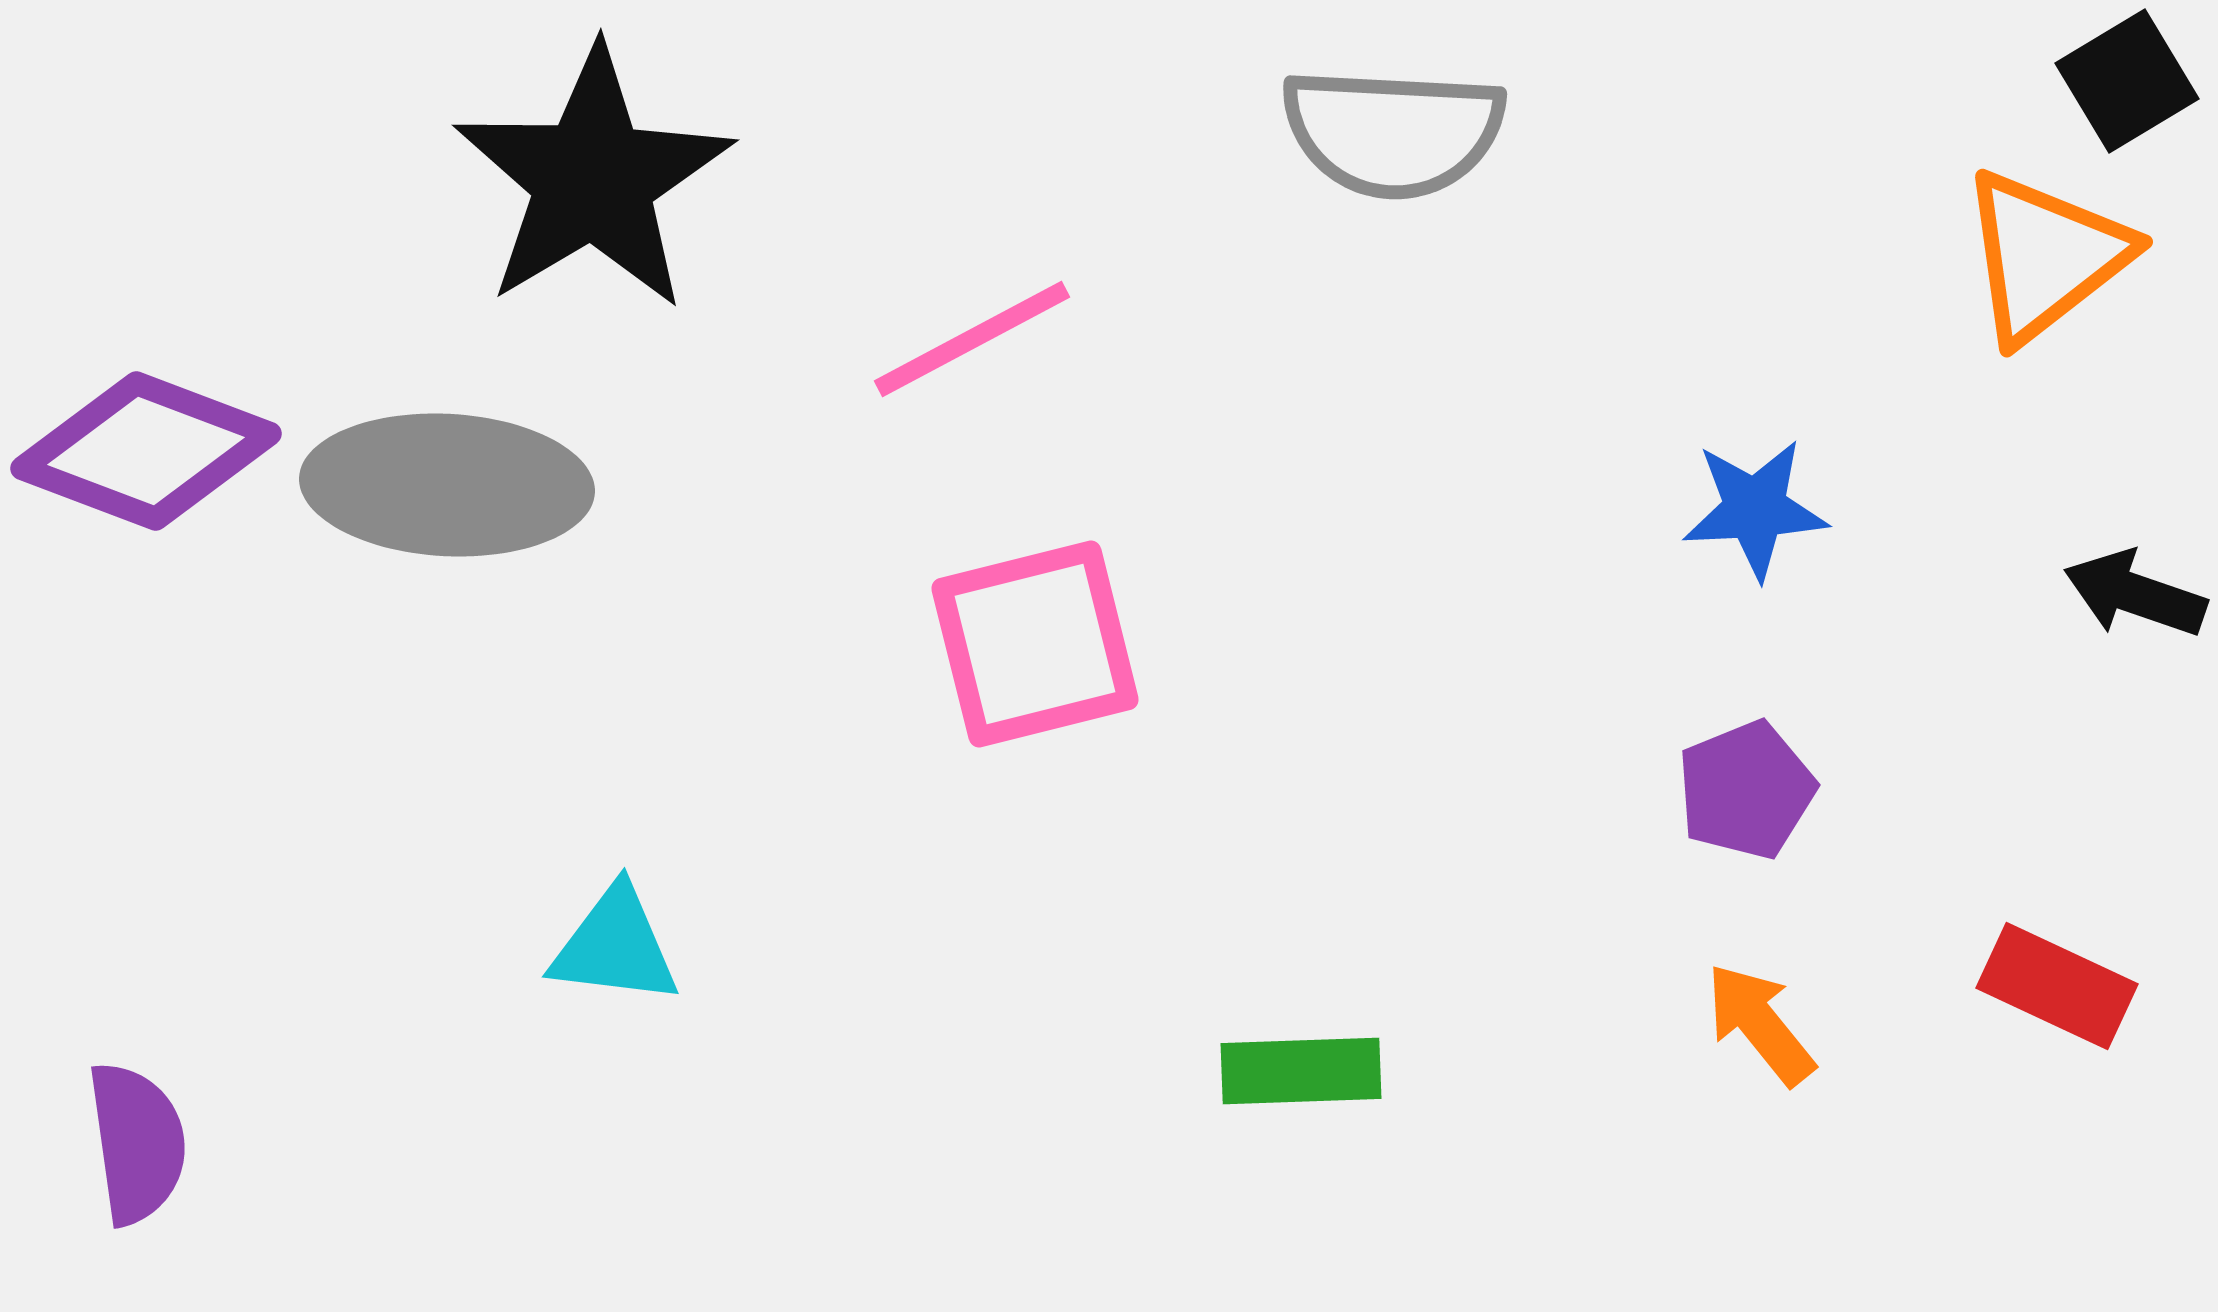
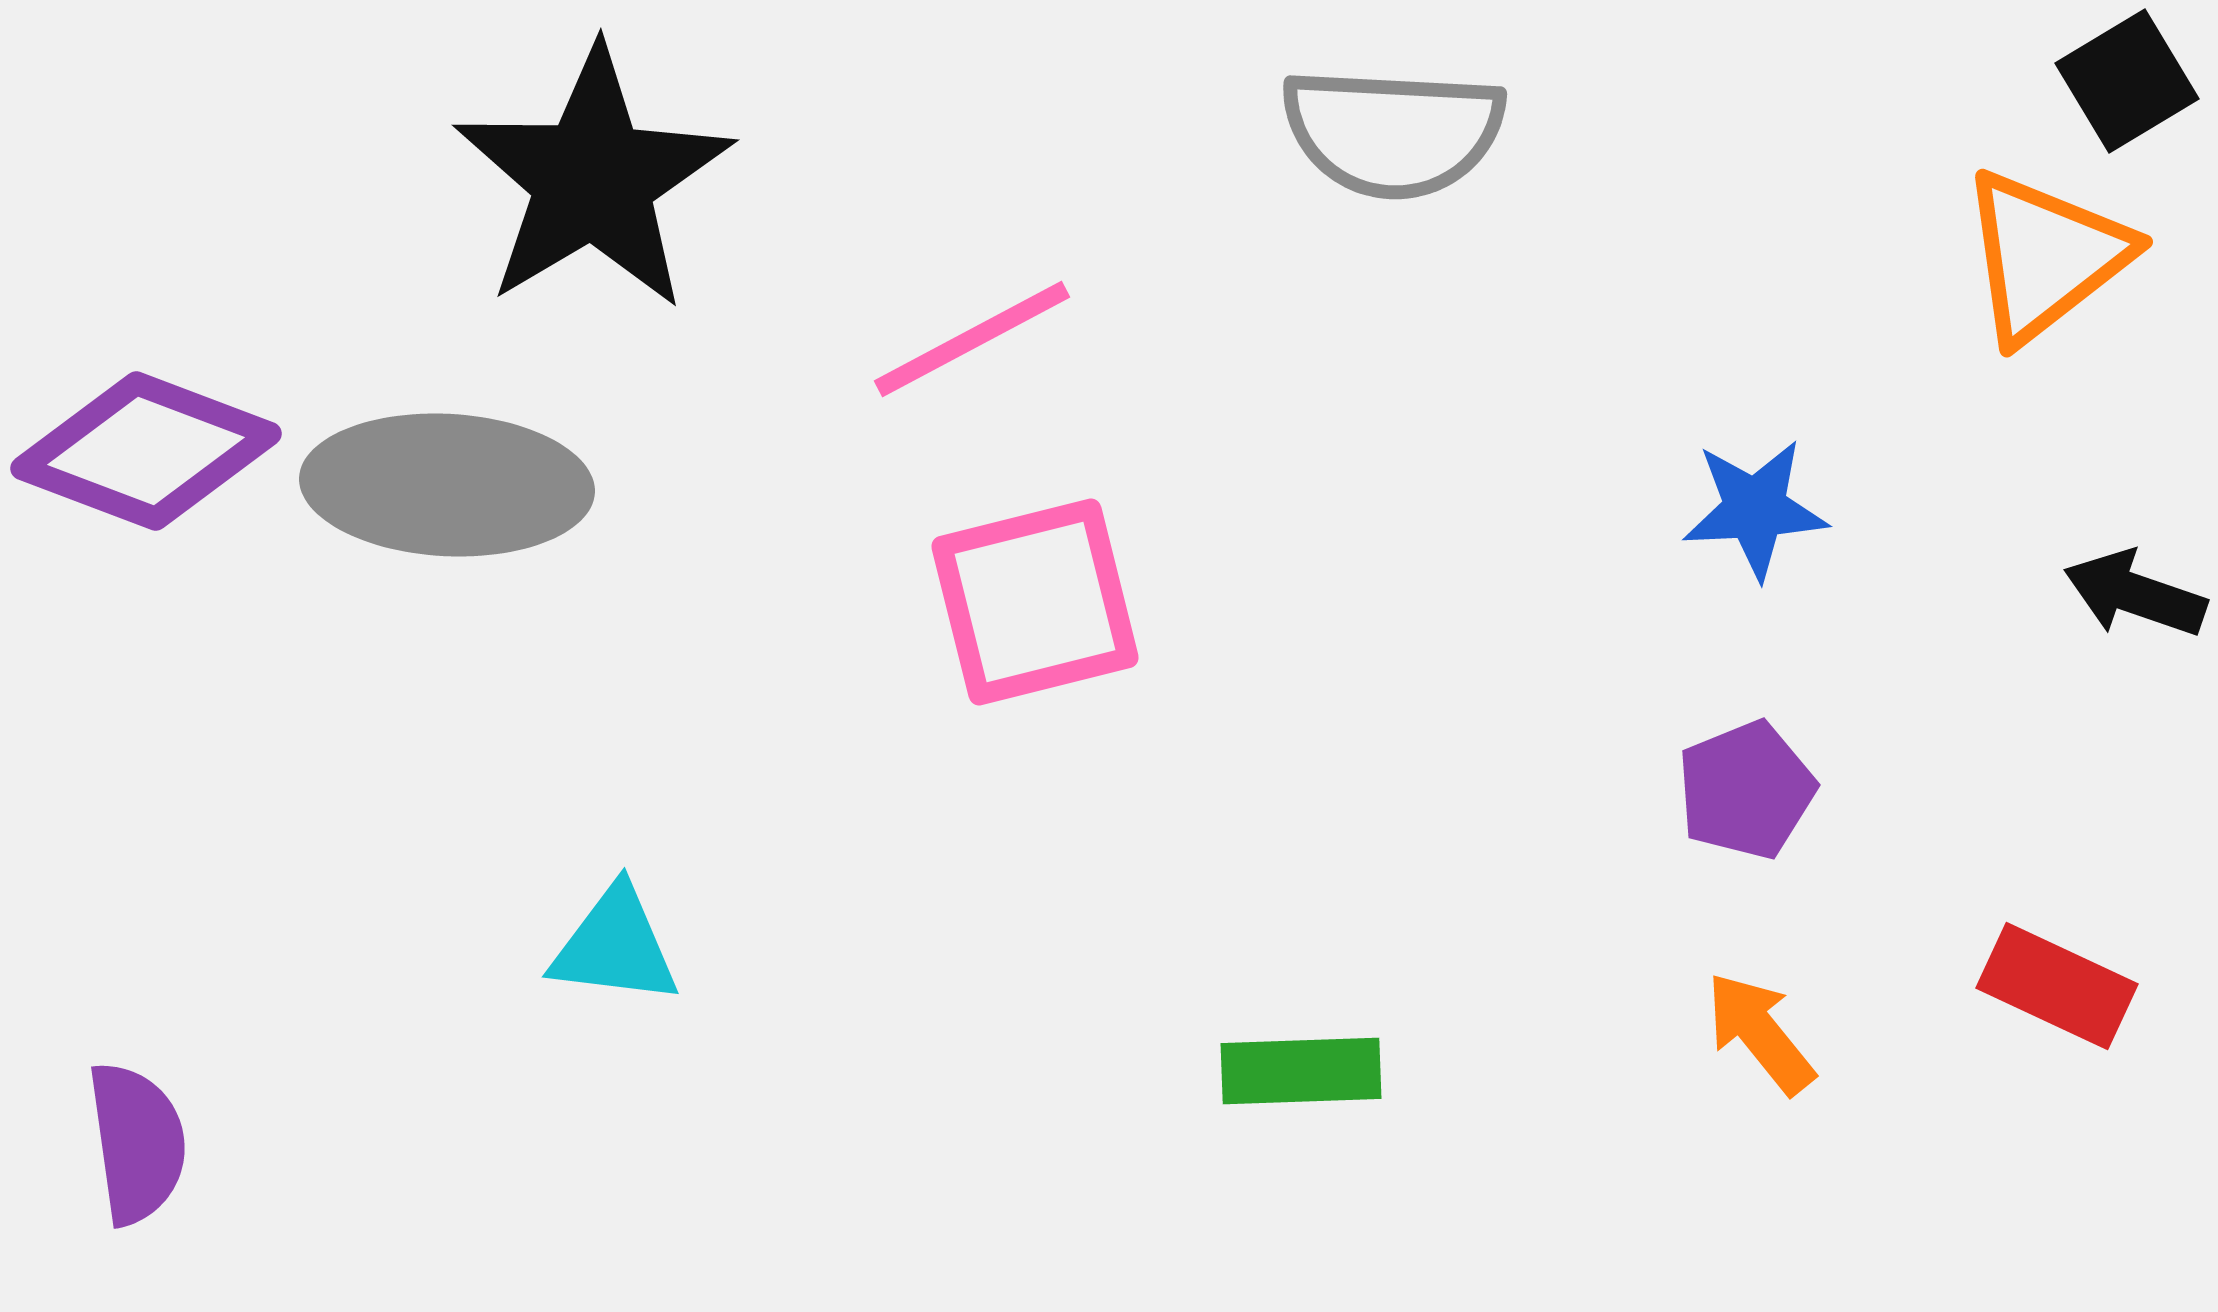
pink square: moved 42 px up
orange arrow: moved 9 px down
